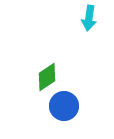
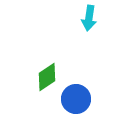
blue circle: moved 12 px right, 7 px up
